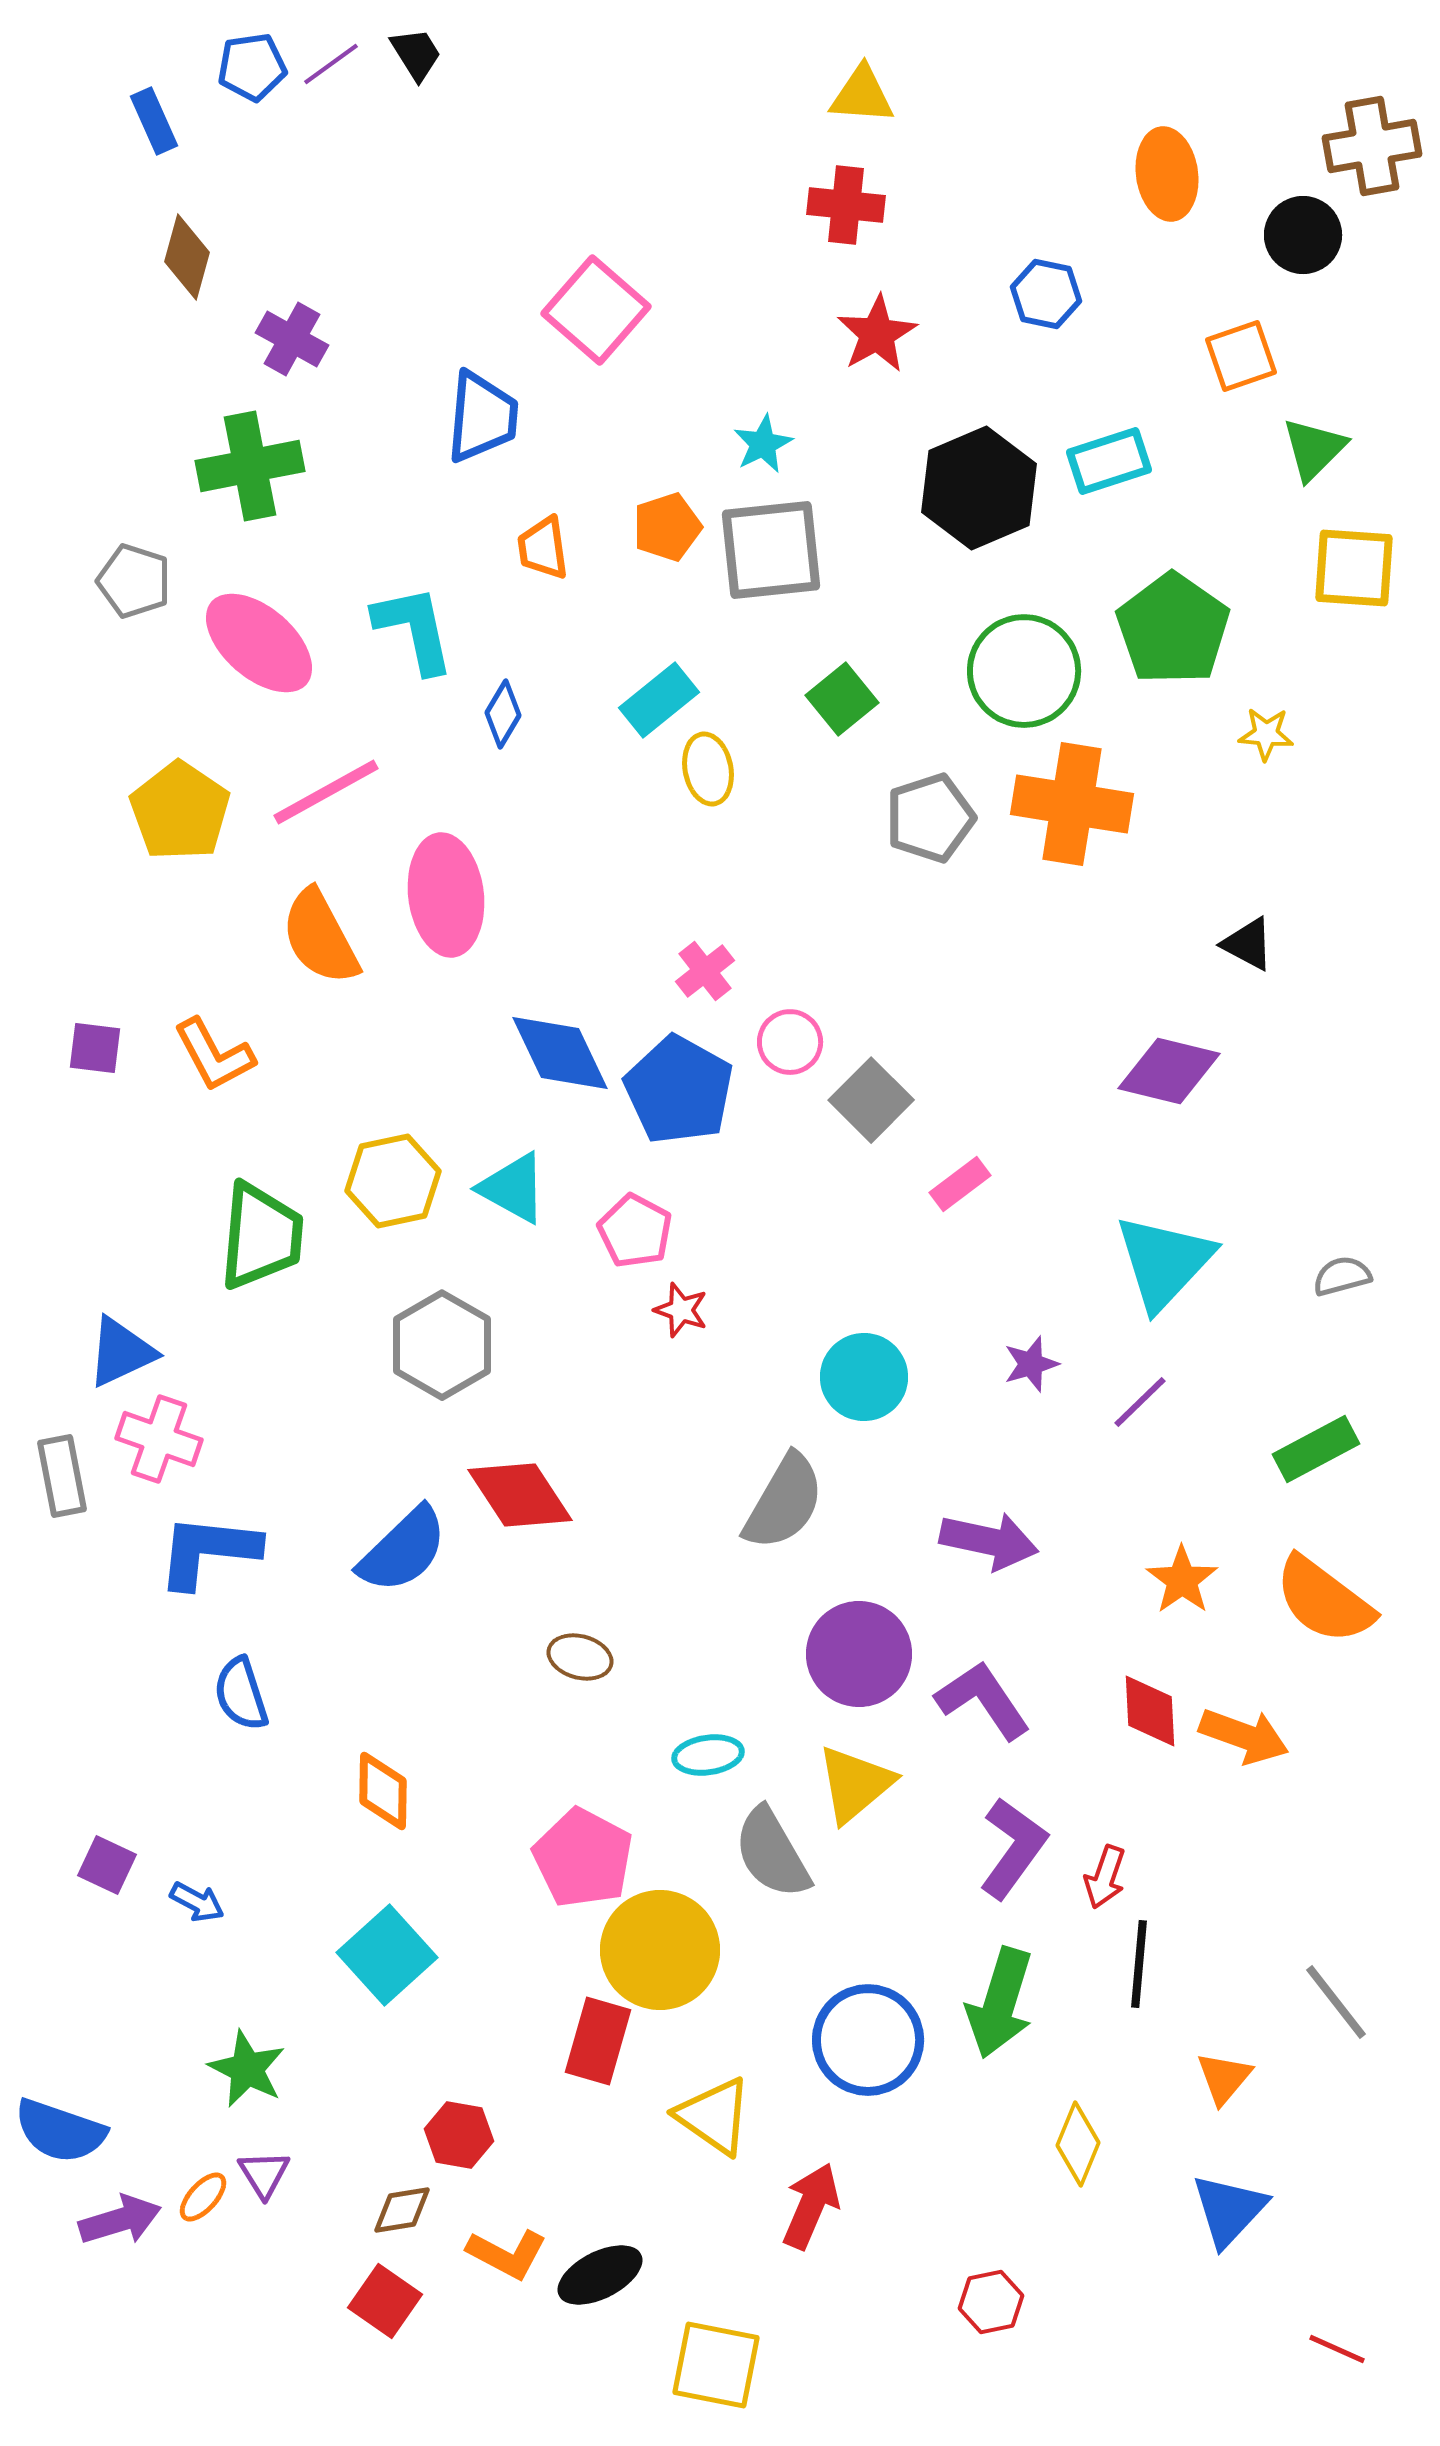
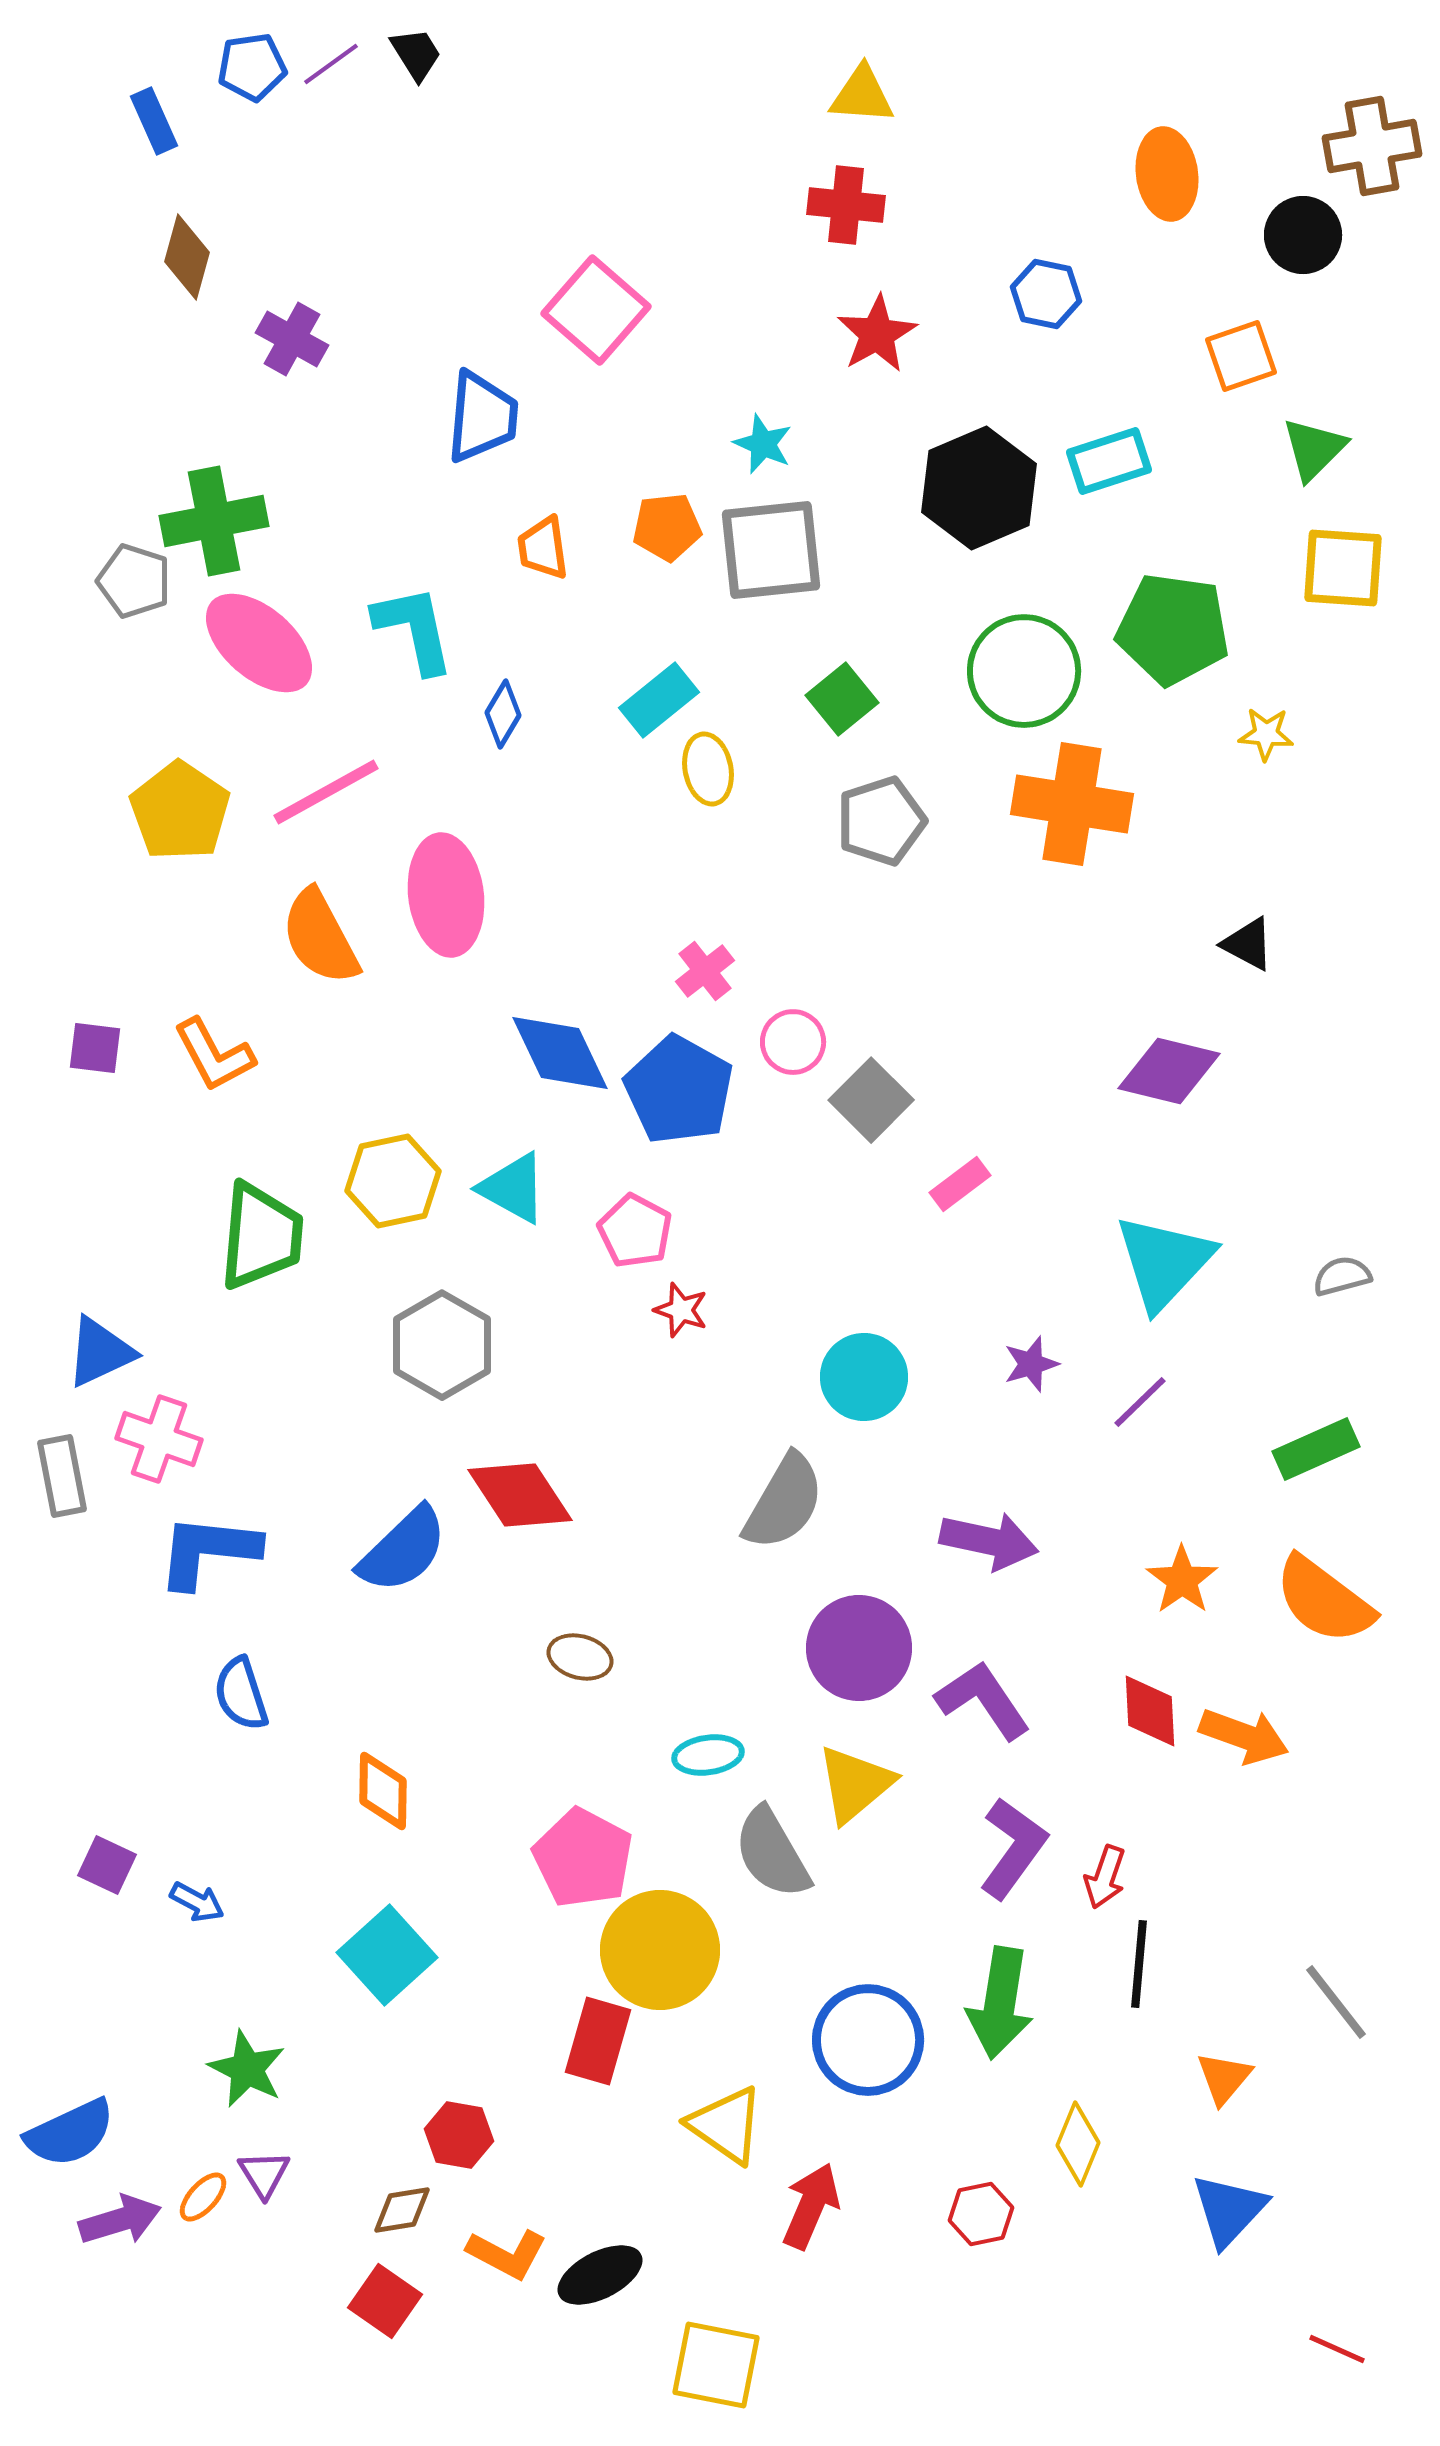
cyan star at (763, 444): rotated 22 degrees counterclockwise
green cross at (250, 466): moved 36 px left, 55 px down
orange pentagon at (667, 527): rotated 12 degrees clockwise
yellow square at (1354, 568): moved 11 px left
green pentagon at (1173, 629): rotated 27 degrees counterclockwise
gray pentagon at (930, 818): moved 49 px left, 3 px down
pink circle at (790, 1042): moved 3 px right
blue triangle at (121, 1352): moved 21 px left
green rectangle at (1316, 1449): rotated 4 degrees clockwise
purple circle at (859, 1654): moved 6 px up
green arrow at (1000, 2003): rotated 8 degrees counterclockwise
yellow triangle at (714, 2116): moved 12 px right, 9 px down
blue semicircle at (60, 2131): moved 10 px right, 2 px down; rotated 44 degrees counterclockwise
red hexagon at (991, 2302): moved 10 px left, 88 px up
